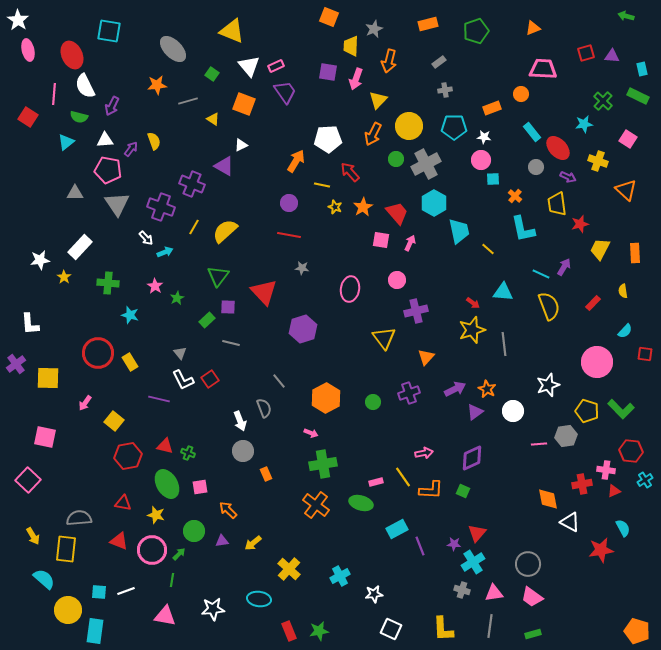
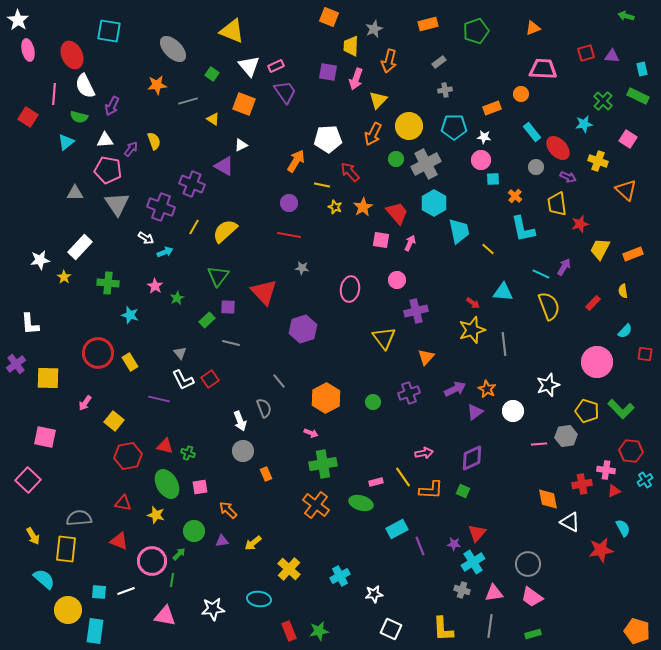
white arrow at (146, 238): rotated 14 degrees counterclockwise
orange rectangle at (635, 253): moved 2 px left, 1 px down; rotated 72 degrees clockwise
pink circle at (152, 550): moved 11 px down
